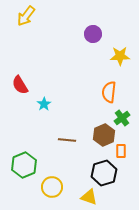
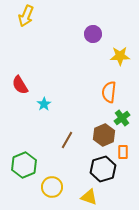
yellow arrow: rotated 15 degrees counterclockwise
brown line: rotated 66 degrees counterclockwise
orange rectangle: moved 2 px right, 1 px down
black hexagon: moved 1 px left, 4 px up
